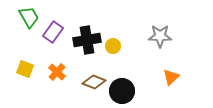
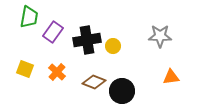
green trapezoid: rotated 40 degrees clockwise
orange triangle: rotated 36 degrees clockwise
